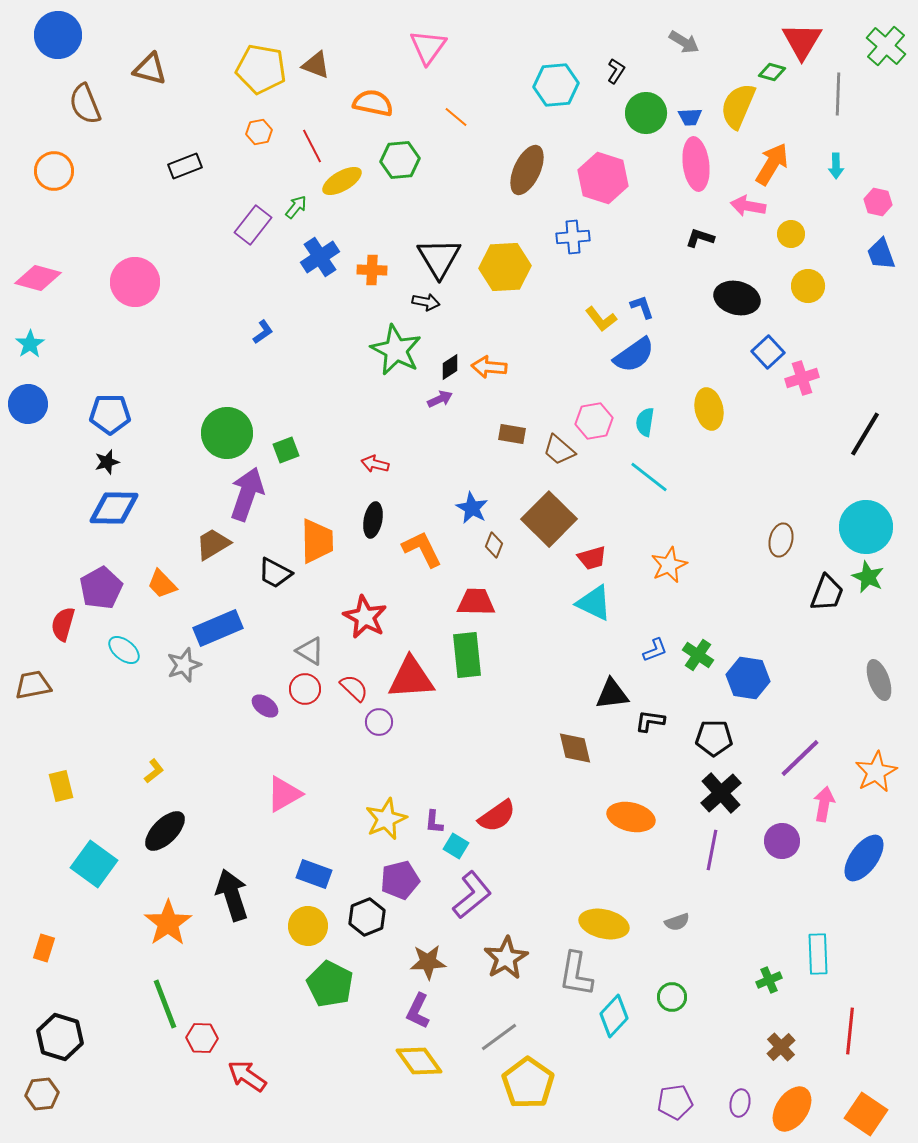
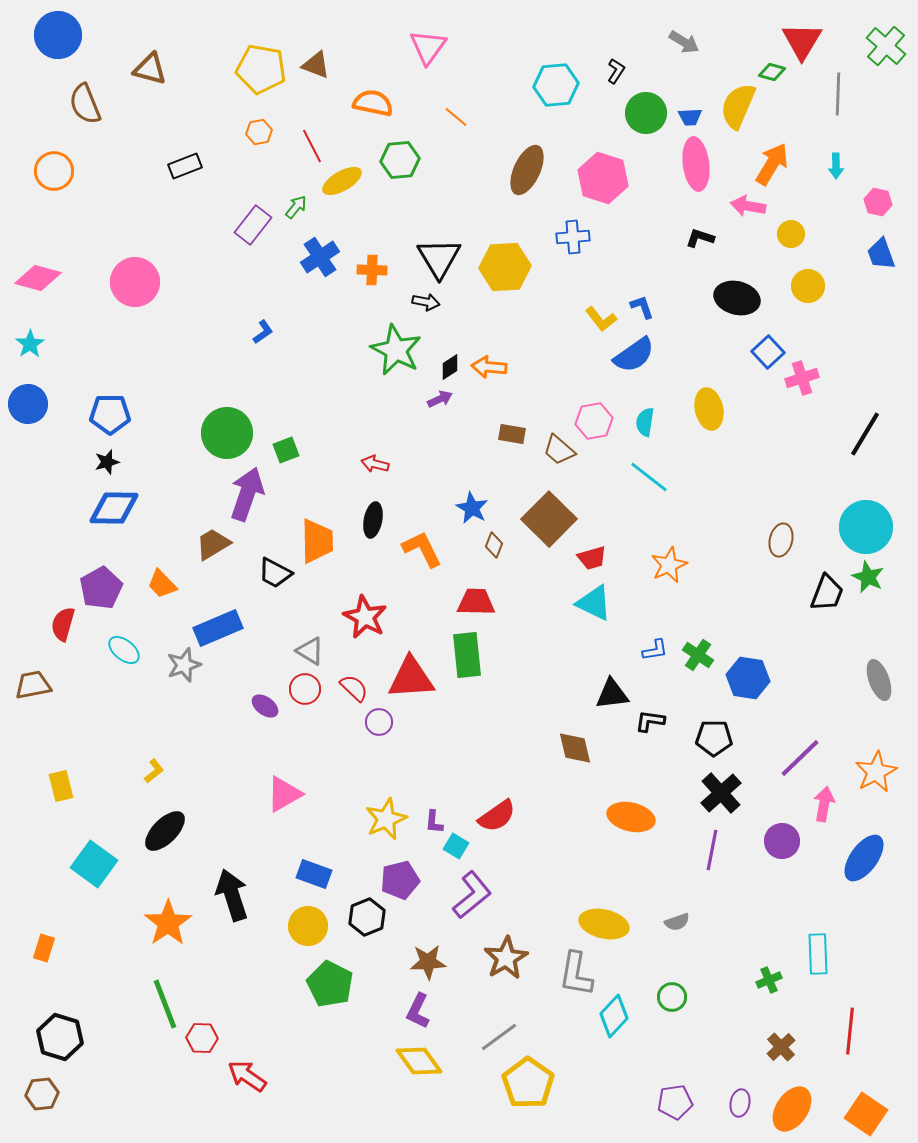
blue L-shape at (655, 650): rotated 12 degrees clockwise
